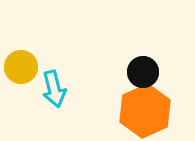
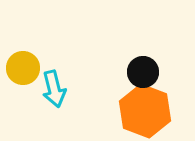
yellow circle: moved 2 px right, 1 px down
orange hexagon: rotated 15 degrees counterclockwise
